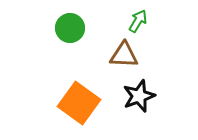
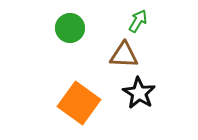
black star: moved 3 px up; rotated 20 degrees counterclockwise
